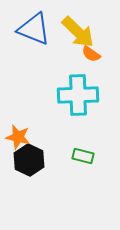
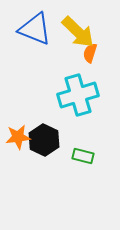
blue triangle: moved 1 px right
orange semicircle: moved 1 px left, 1 px up; rotated 72 degrees clockwise
cyan cross: rotated 15 degrees counterclockwise
orange star: rotated 20 degrees counterclockwise
black hexagon: moved 15 px right, 20 px up
